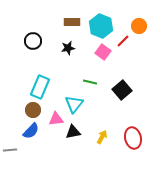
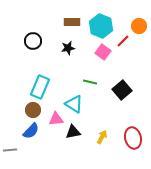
cyan triangle: rotated 36 degrees counterclockwise
